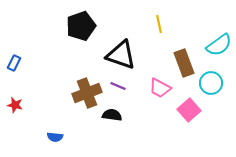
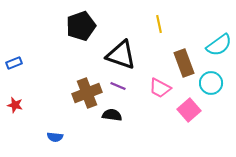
blue rectangle: rotated 42 degrees clockwise
